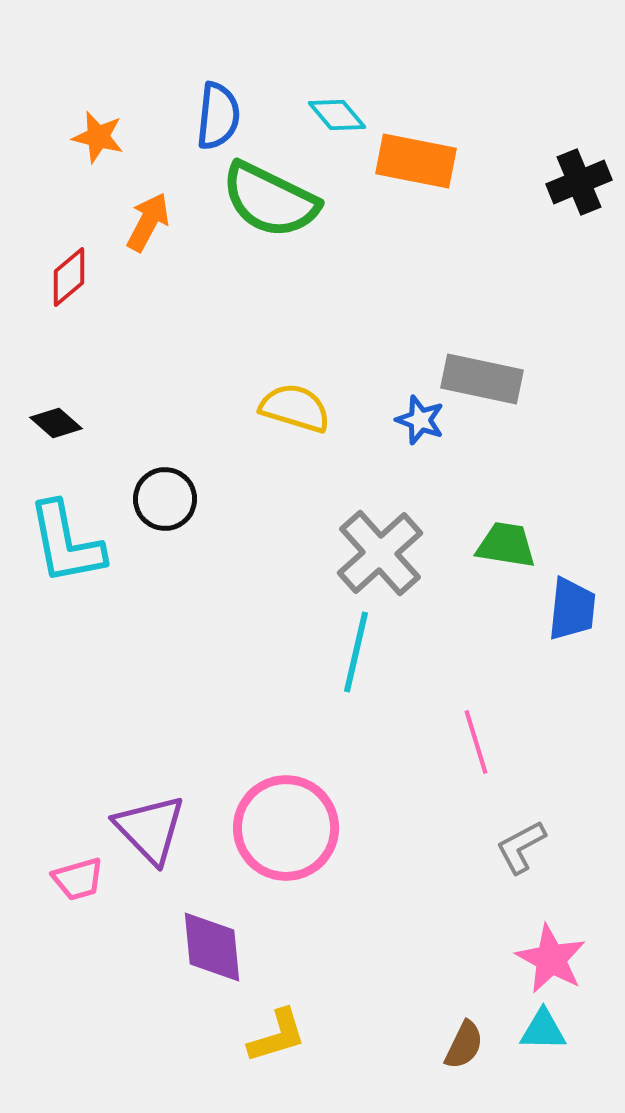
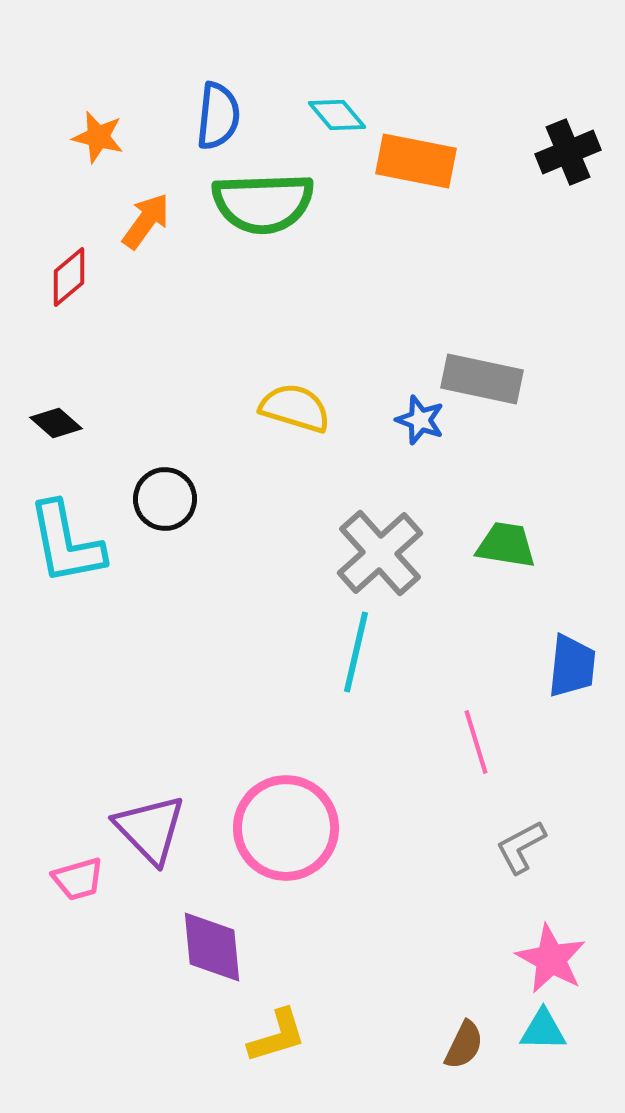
black cross: moved 11 px left, 30 px up
green semicircle: moved 7 px left, 3 px down; rotated 28 degrees counterclockwise
orange arrow: moved 2 px left, 1 px up; rotated 8 degrees clockwise
blue trapezoid: moved 57 px down
